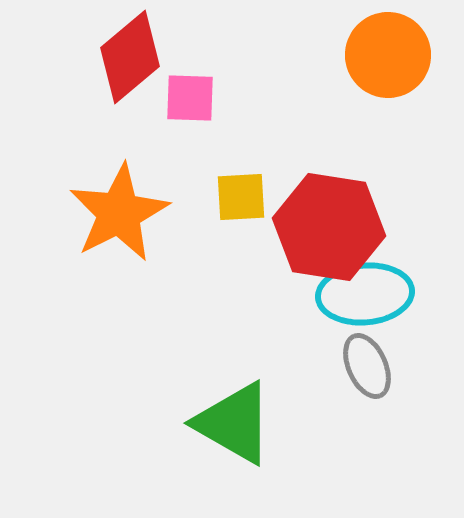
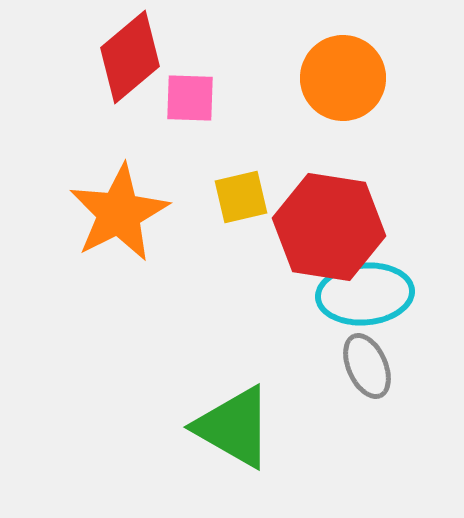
orange circle: moved 45 px left, 23 px down
yellow square: rotated 10 degrees counterclockwise
green triangle: moved 4 px down
